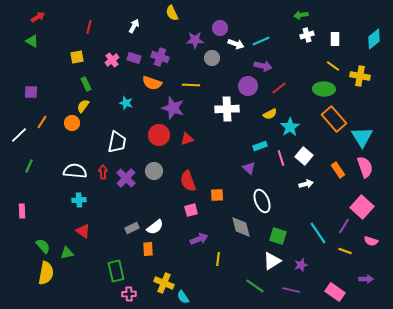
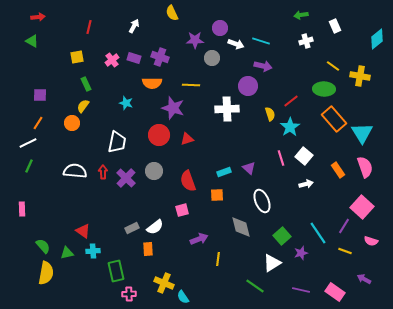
red arrow at (38, 17): rotated 24 degrees clockwise
white cross at (307, 35): moved 1 px left, 6 px down
white rectangle at (335, 39): moved 13 px up; rotated 24 degrees counterclockwise
cyan diamond at (374, 39): moved 3 px right
cyan line at (261, 41): rotated 42 degrees clockwise
orange semicircle at (152, 83): rotated 18 degrees counterclockwise
red line at (279, 88): moved 12 px right, 13 px down
purple square at (31, 92): moved 9 px right, 3 px down
yellow semicircle at (270, 114): rotated 80 degrees counterclockwise
orange line at (42, 122): moved 4 px left, 1 px down
white line at (19, 135): moved 9 px right, 8 px down; rotated 18 degrees clockwise
cyan triangle at (362, 137): moved 4 px up
cyan rectangle at (260, 146): moved 36 px left, 26 px down
cyan cross at (79, 200): moved 14 px right, 51 px down
pink square at (191, 210): moved 9 px left
pink rectangle at (22, 211): moved 2 px up
green square at (278, 236): moved 4 px right; rotated 30 degrees clockwise
white triangle at (272, 261): moved 2 px down
purple star at (301, 265): moved 12 px up
purple arrow at (366, 279): moved 2 px left; rotated 152 degrees counterclockwise
purple line at (291, 290): moved 10 px right
